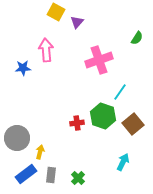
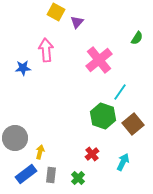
pink cross: rotated 20 degrees counterclockwise
red cross: moved 15 px right, 31 px down; rotated 32 degrees counterclockwise
gray circle: moved 2 px left
